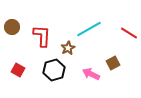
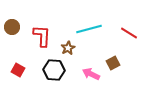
cyan line: rotated 15 degrees clockwise
black hexagon: rotated 20 degrees clockwise
